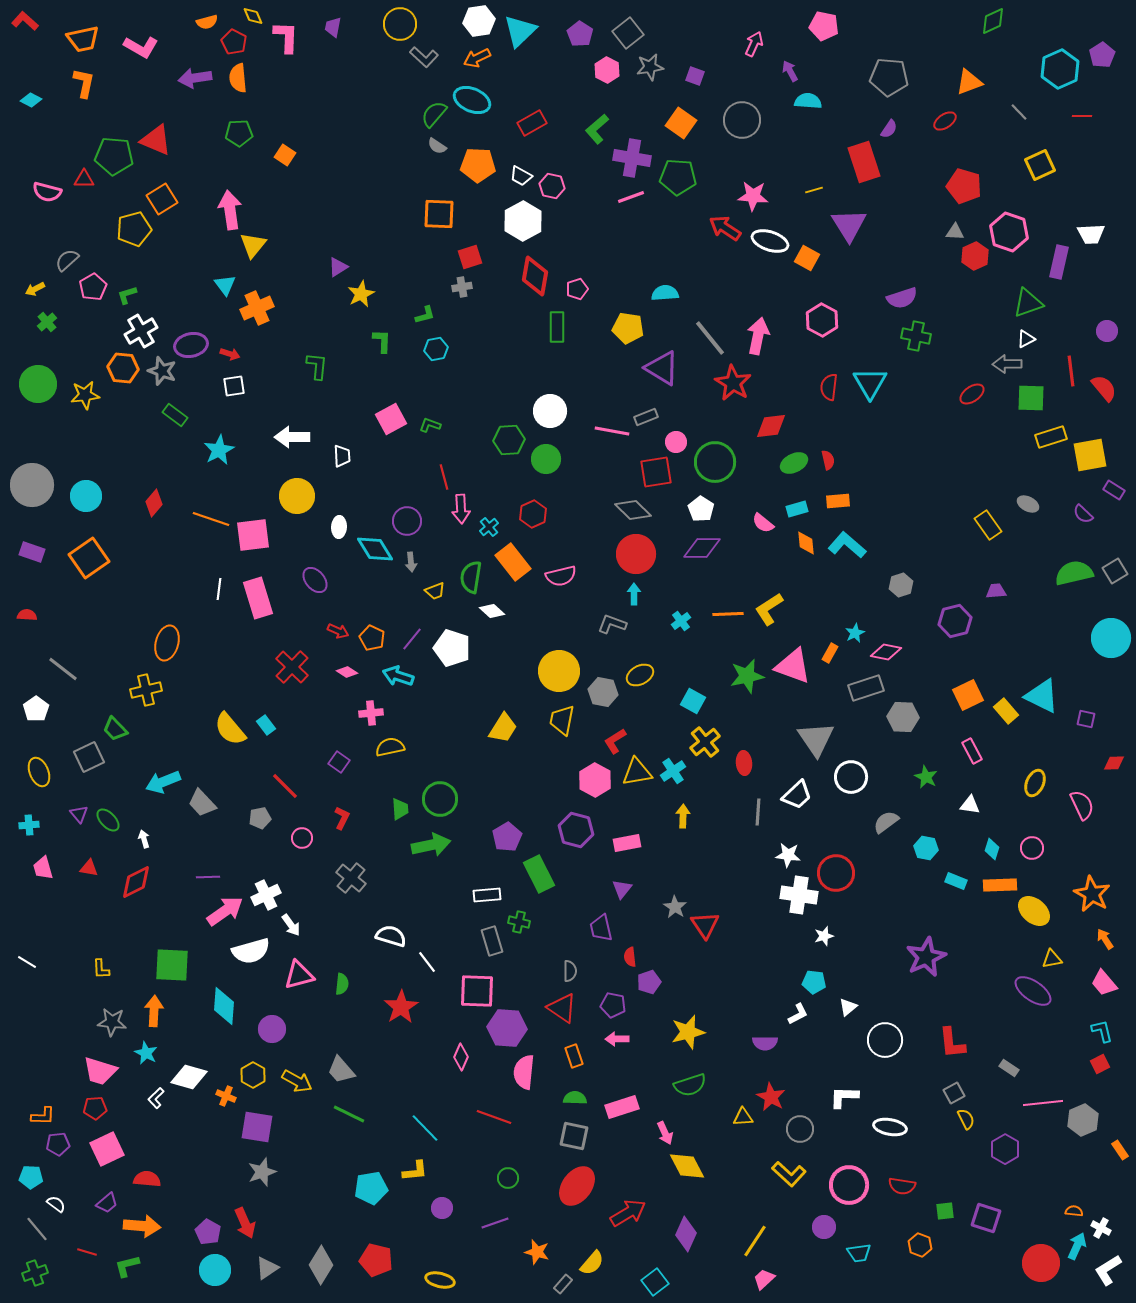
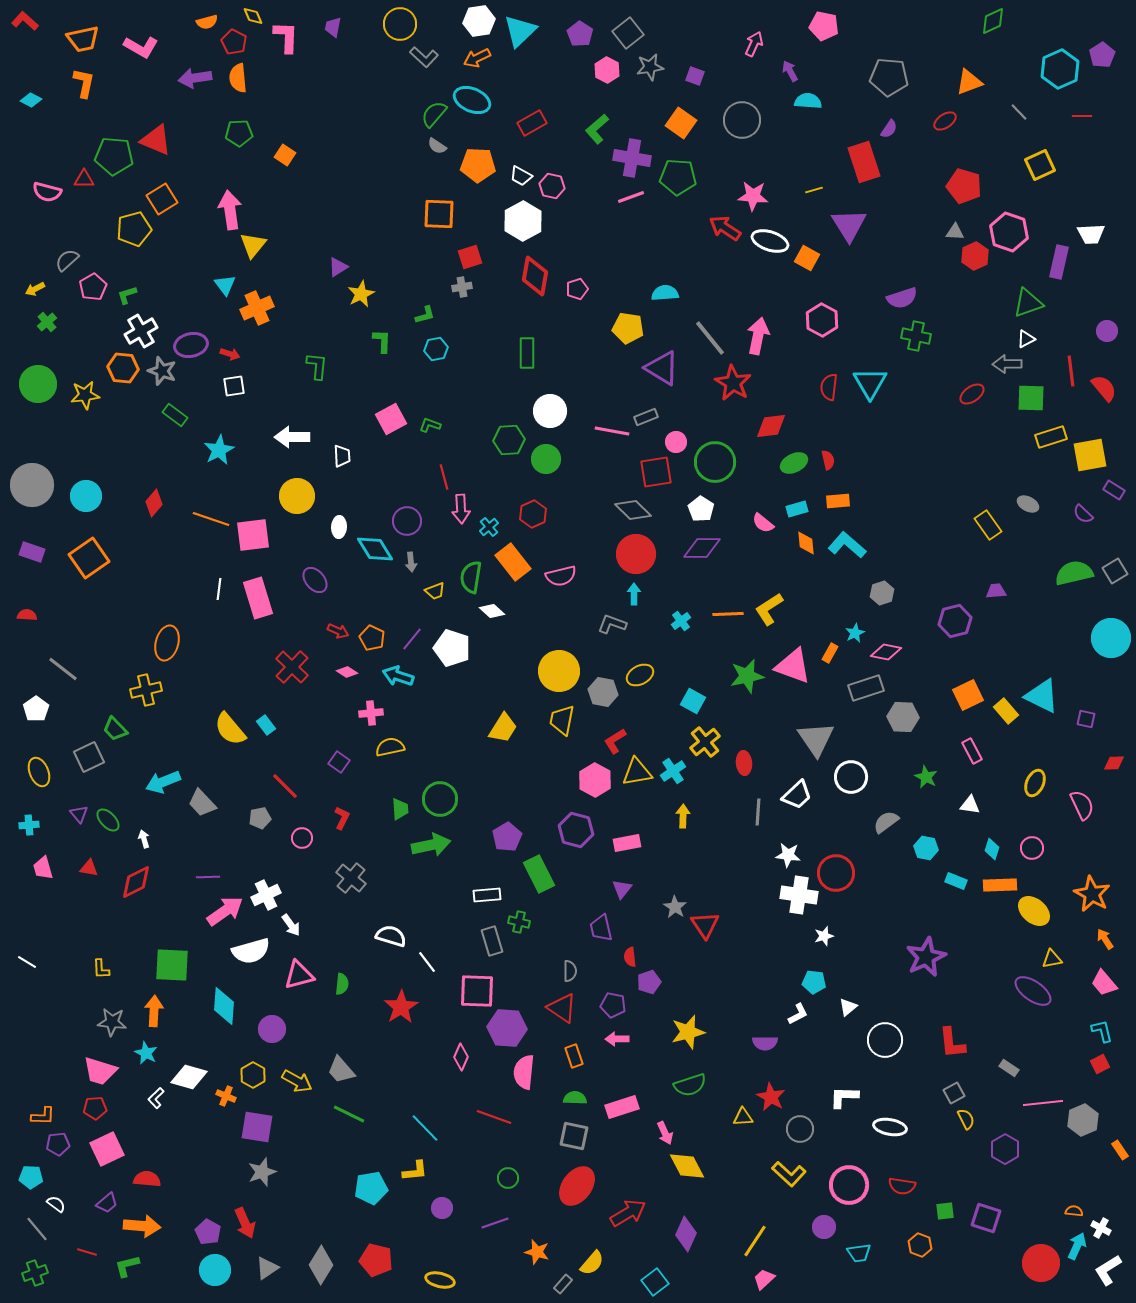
green rectangle at (557, 327): moved 30 px left, 26 px down
gray hexagon at (901, 585): moved 19 px left, 8 px down
